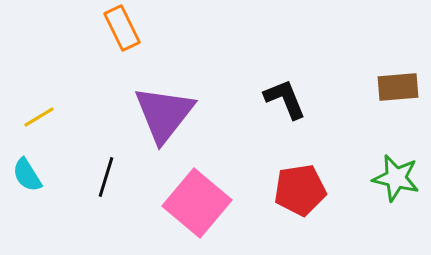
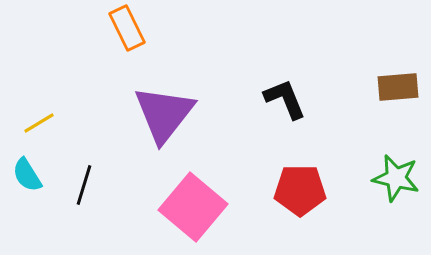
orange rectangle: moved 5 px right
yellow line: moved 6 px down
black line: moved 22 px left, 8 px down
red pentagon: rotated 9 degrees clockwise
pink square: moved 4 px left, 4 px down
